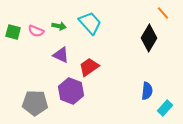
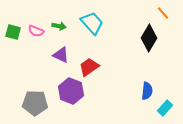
cyan trapezoid: moved 2 px right
